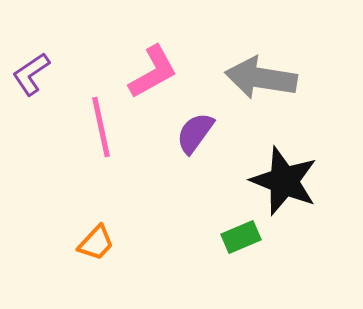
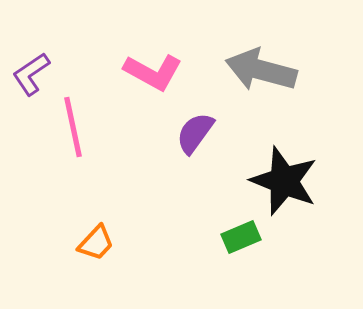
pink L-shape: rotated 58 degrees clockwise
gray arrow: moved 8 px up; rotated 6 degrees clockwise
pink line: moved 28 px left
